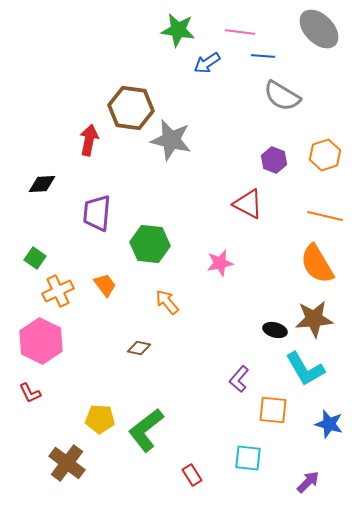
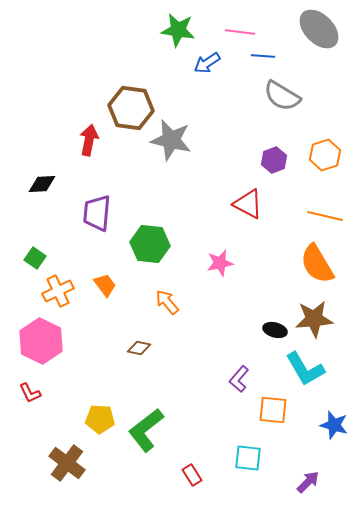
purple hexagon: rotated 20 degrees clockwise
blue star: moved 5 px right, 1 px down
